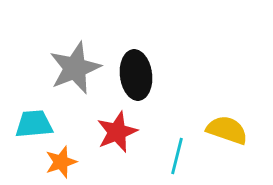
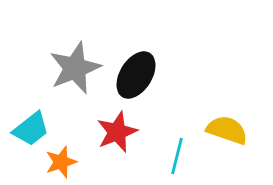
black ellipse: rotated 39 degrees clockwise
cyan trapezoid: moved 3 px left, 5 px down; rotated 147 degrees clockwise
